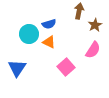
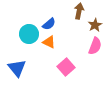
blue semicircle: rotated 24 degrees counterclockwise
pink semicircle: moved 2 px right, 4 px up; rotated 12 degrees counterclockwise
blue triangle: rotated 12 degrees counterclockwise
